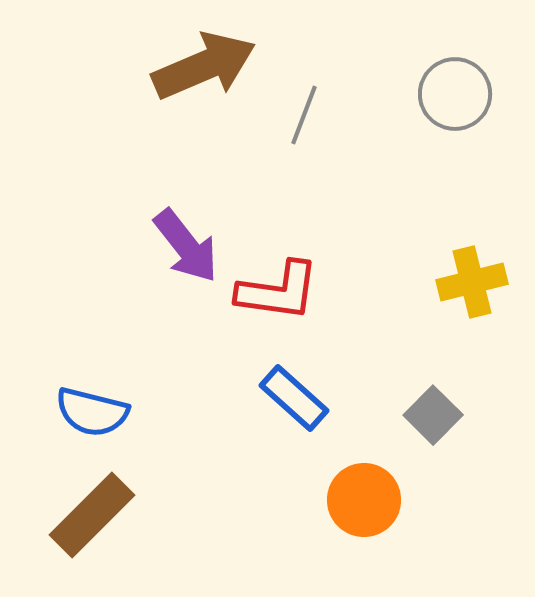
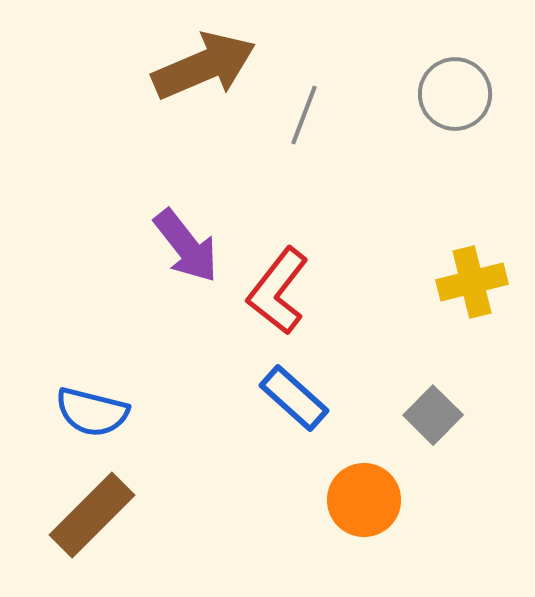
red L-shape: rotated 120 degrees clockwise
